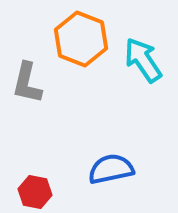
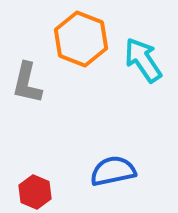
blue semicircle: moved 2 px right, 2 px down
red hexagon: rotated 12 degrees clockwise
